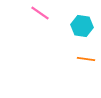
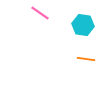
cyan hexagon: moved 1 px right, 1 px up
